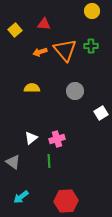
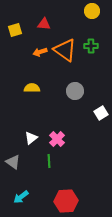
yellow square: rotated 24 degrees clockwise
orange triangle: rotated 15 degrees counterclockwise
pink cross: rotated 28 degrees counterclockwise
